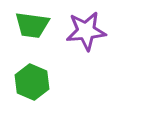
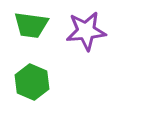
green trapezoid: moved 1 px left
